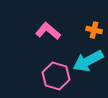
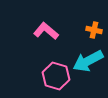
pink L-shape: moved 2 px left
